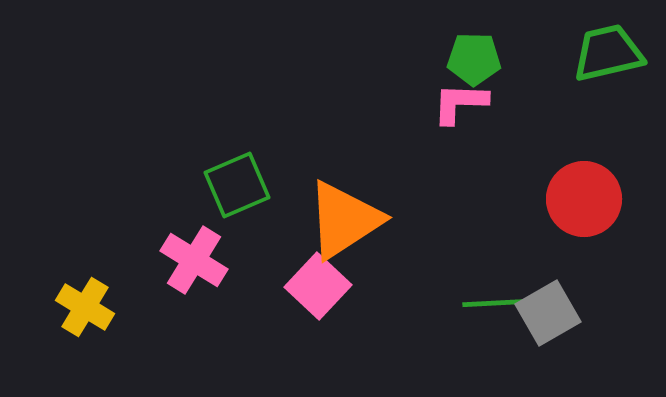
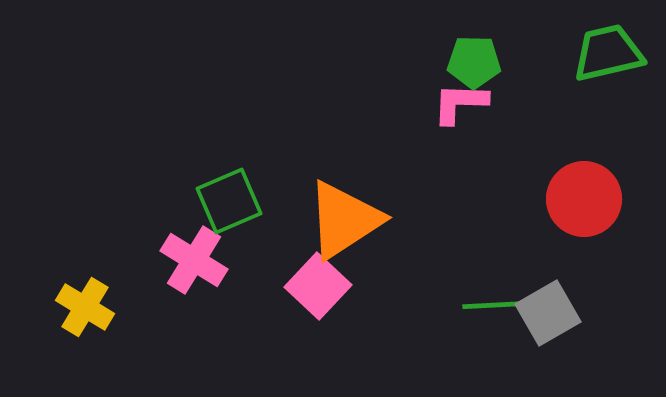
green pentagon: moved 3 px down
green square: moved 8 px left, 16 px down
green line: moved 2 px down
